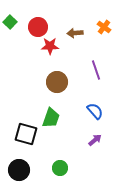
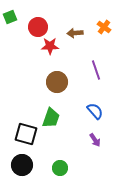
green square: moved 5 px up; rotated 24 degrees clockwise
purple arrow: rotated 96 degrees clockwise
black circle: moved 3 px right, 5 px up
